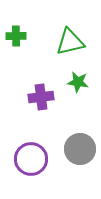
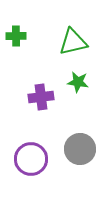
green triangle: moved 3 px right
